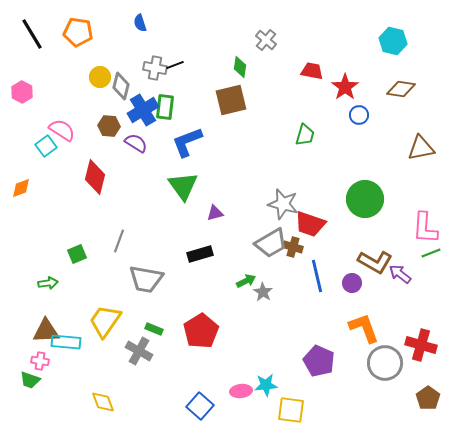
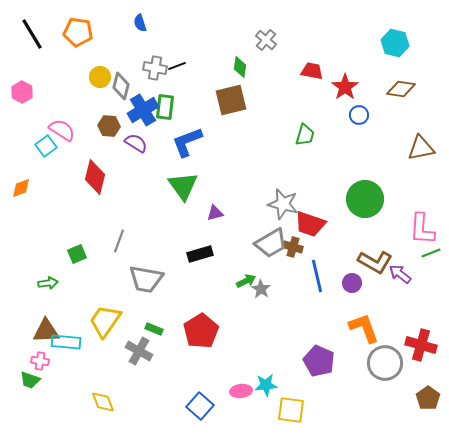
cyan hexagon at (393, 41): moved 2 px right, 2 px down
black line at (175, 65): moved 2 px right, 1 px down
pink L-shape at (425, 228): moved 3 px left, 1 px down
gray star at (263, 292): moved 2 px left, 3 px up
